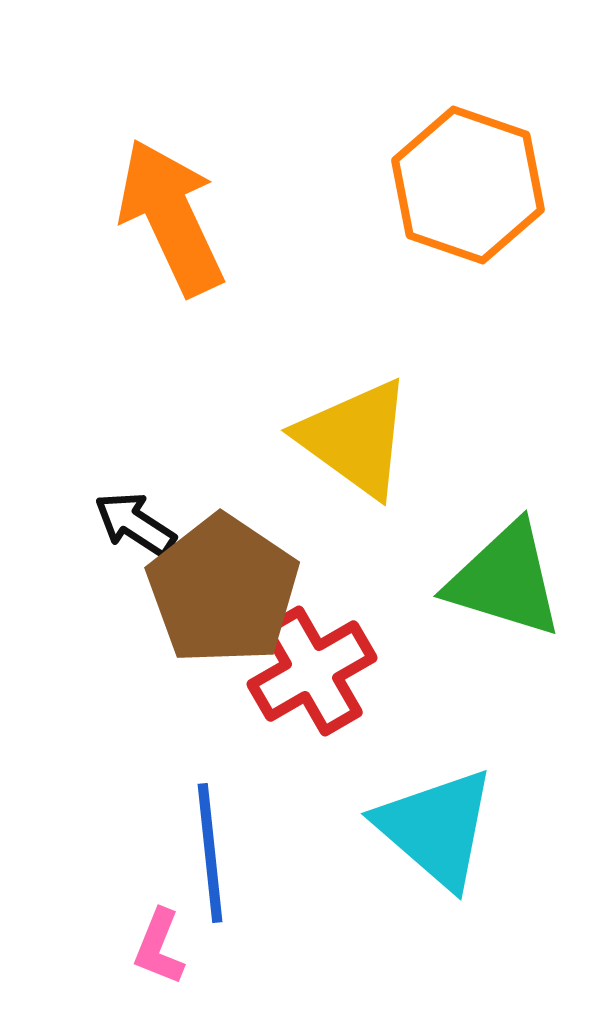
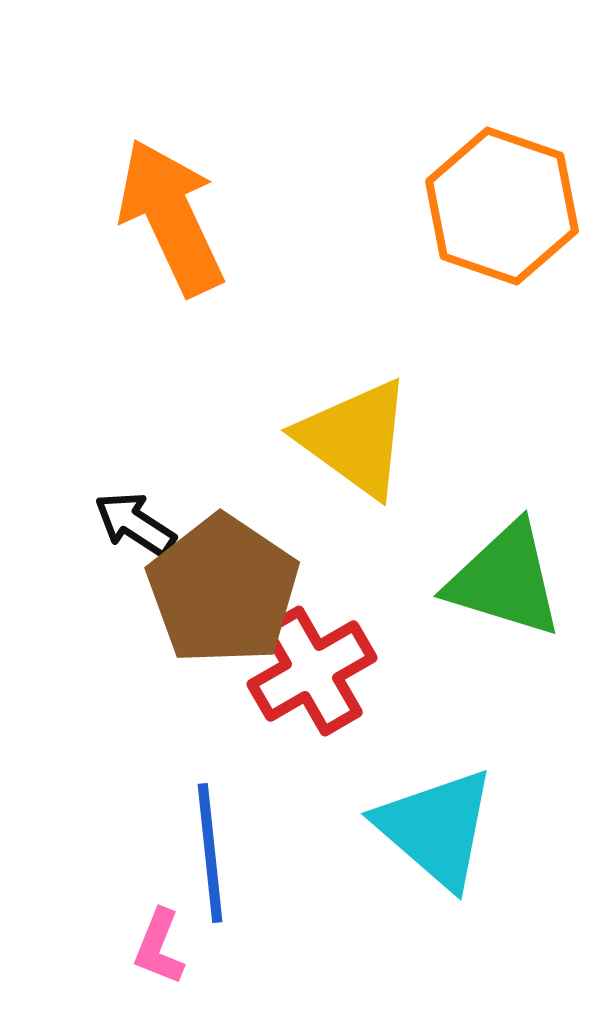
orange hexagon: moved 34 px right, 21 px down
